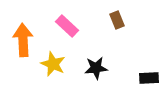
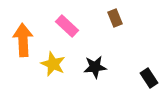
brown rectangle: moved 2 px left, 2 px up
black star: moved 1 px left, 1 px up
black rectangle: rotated 60 degrees clockwise
